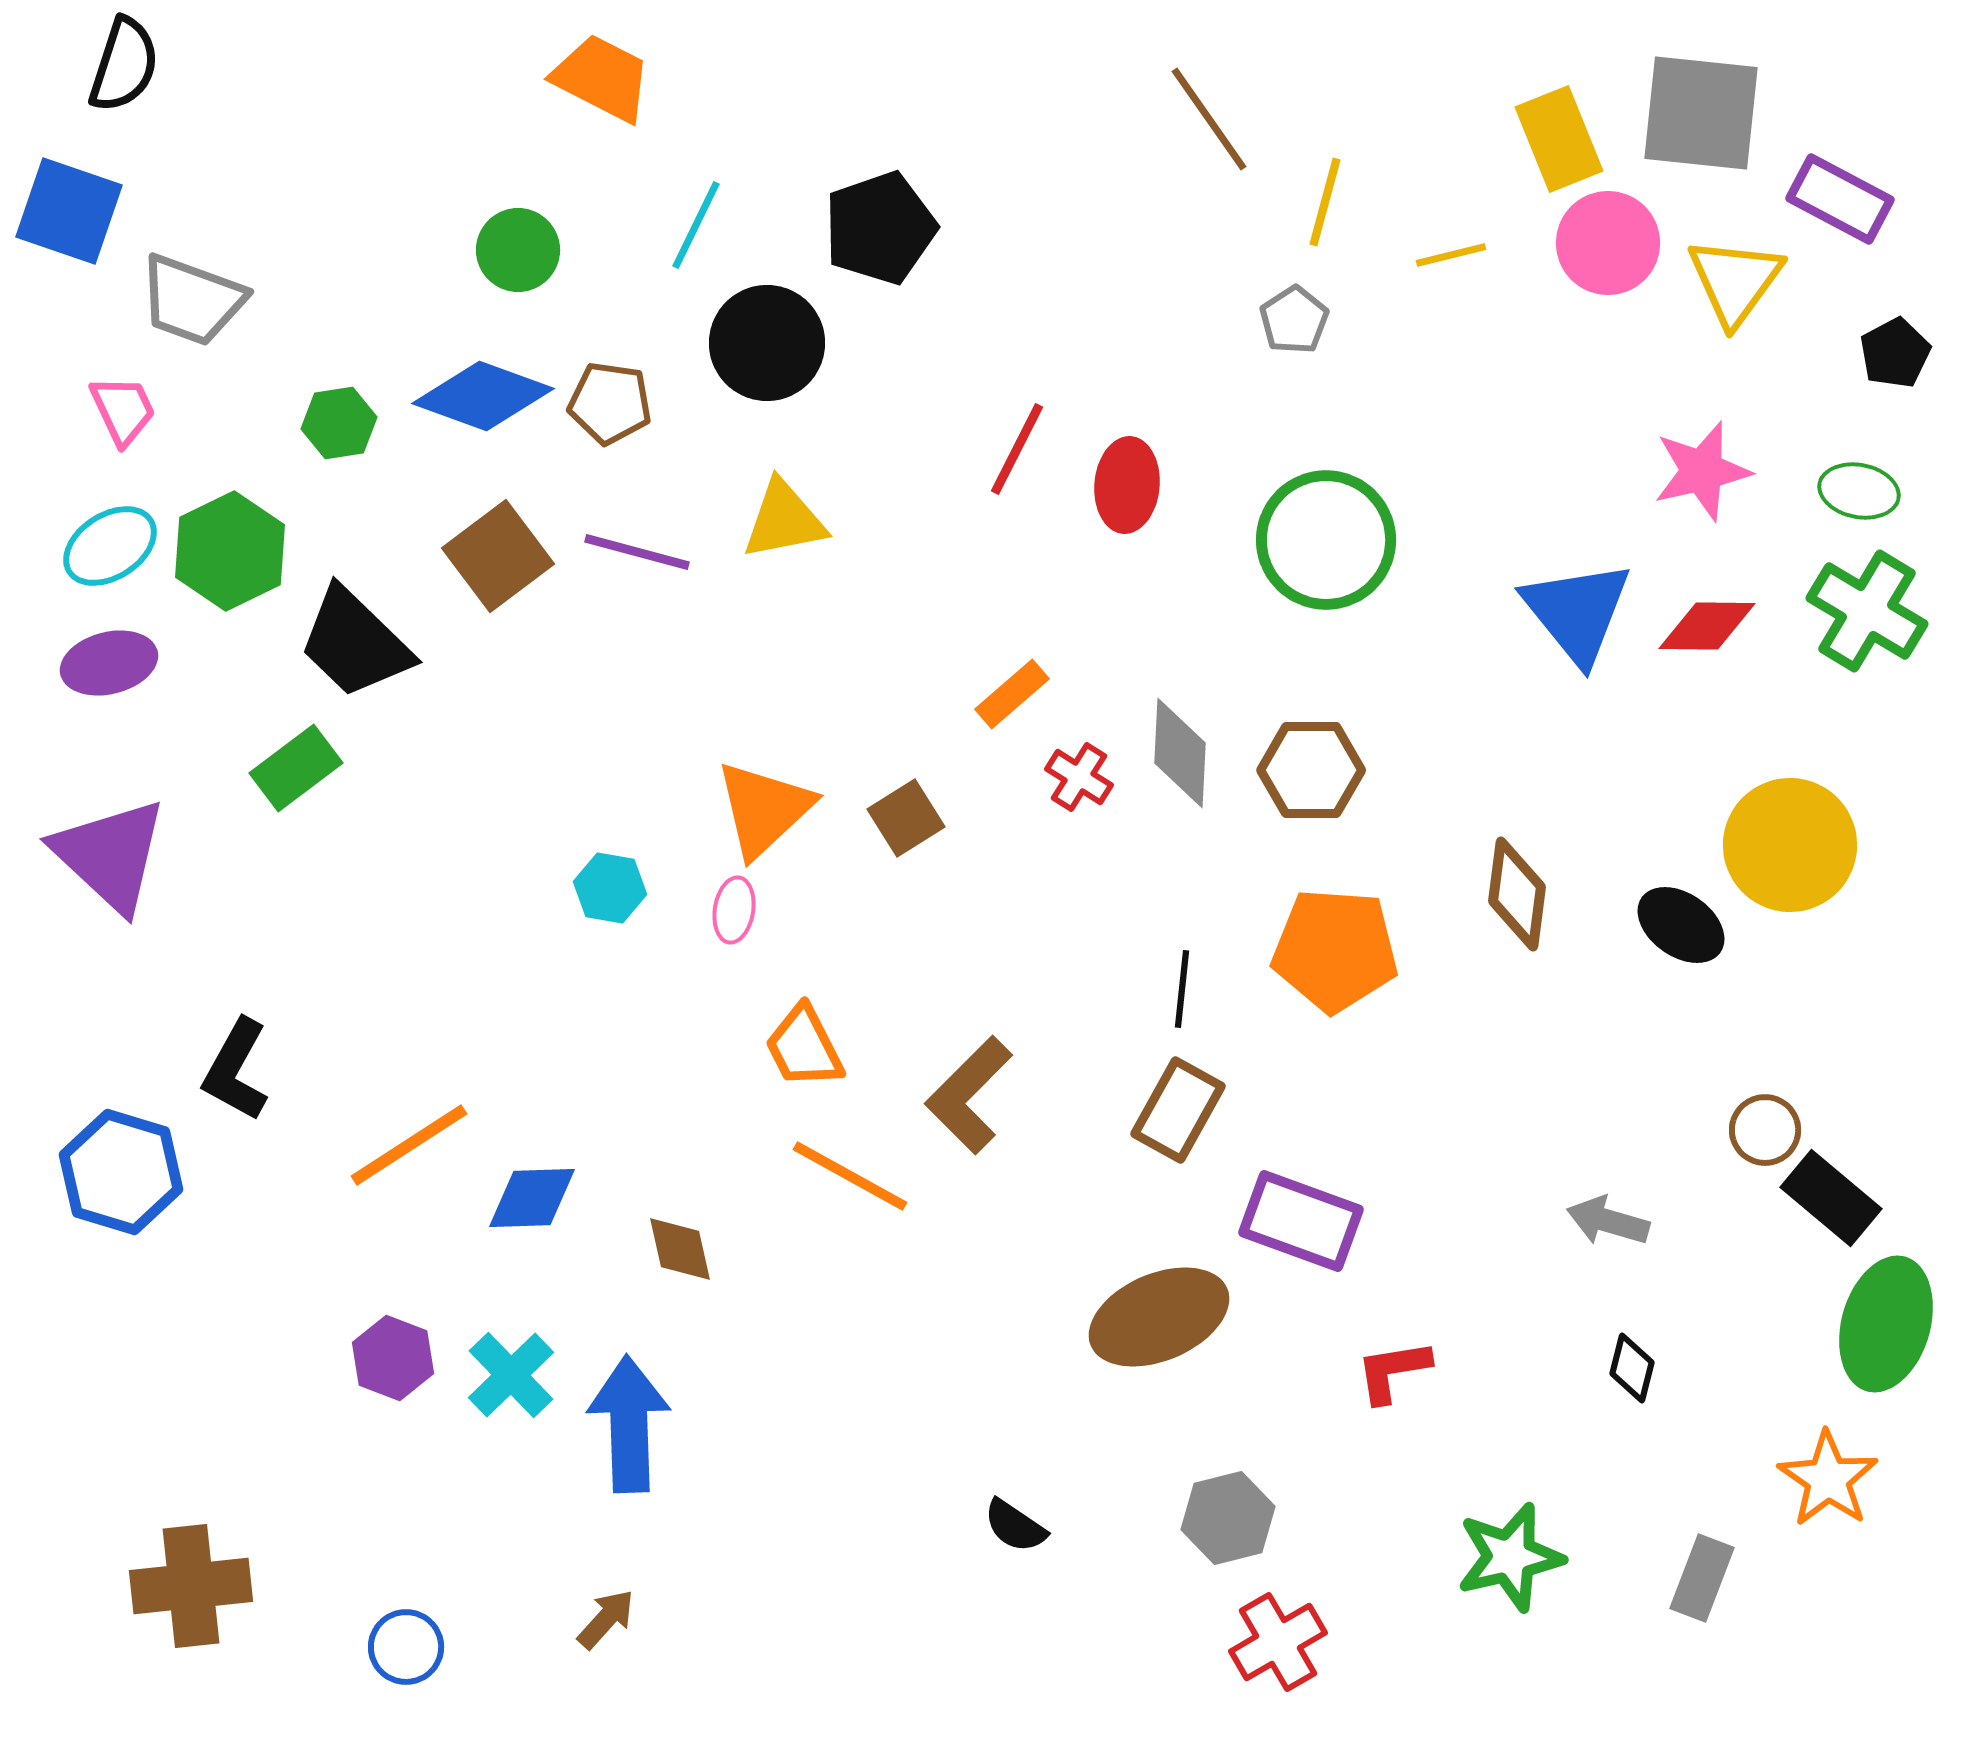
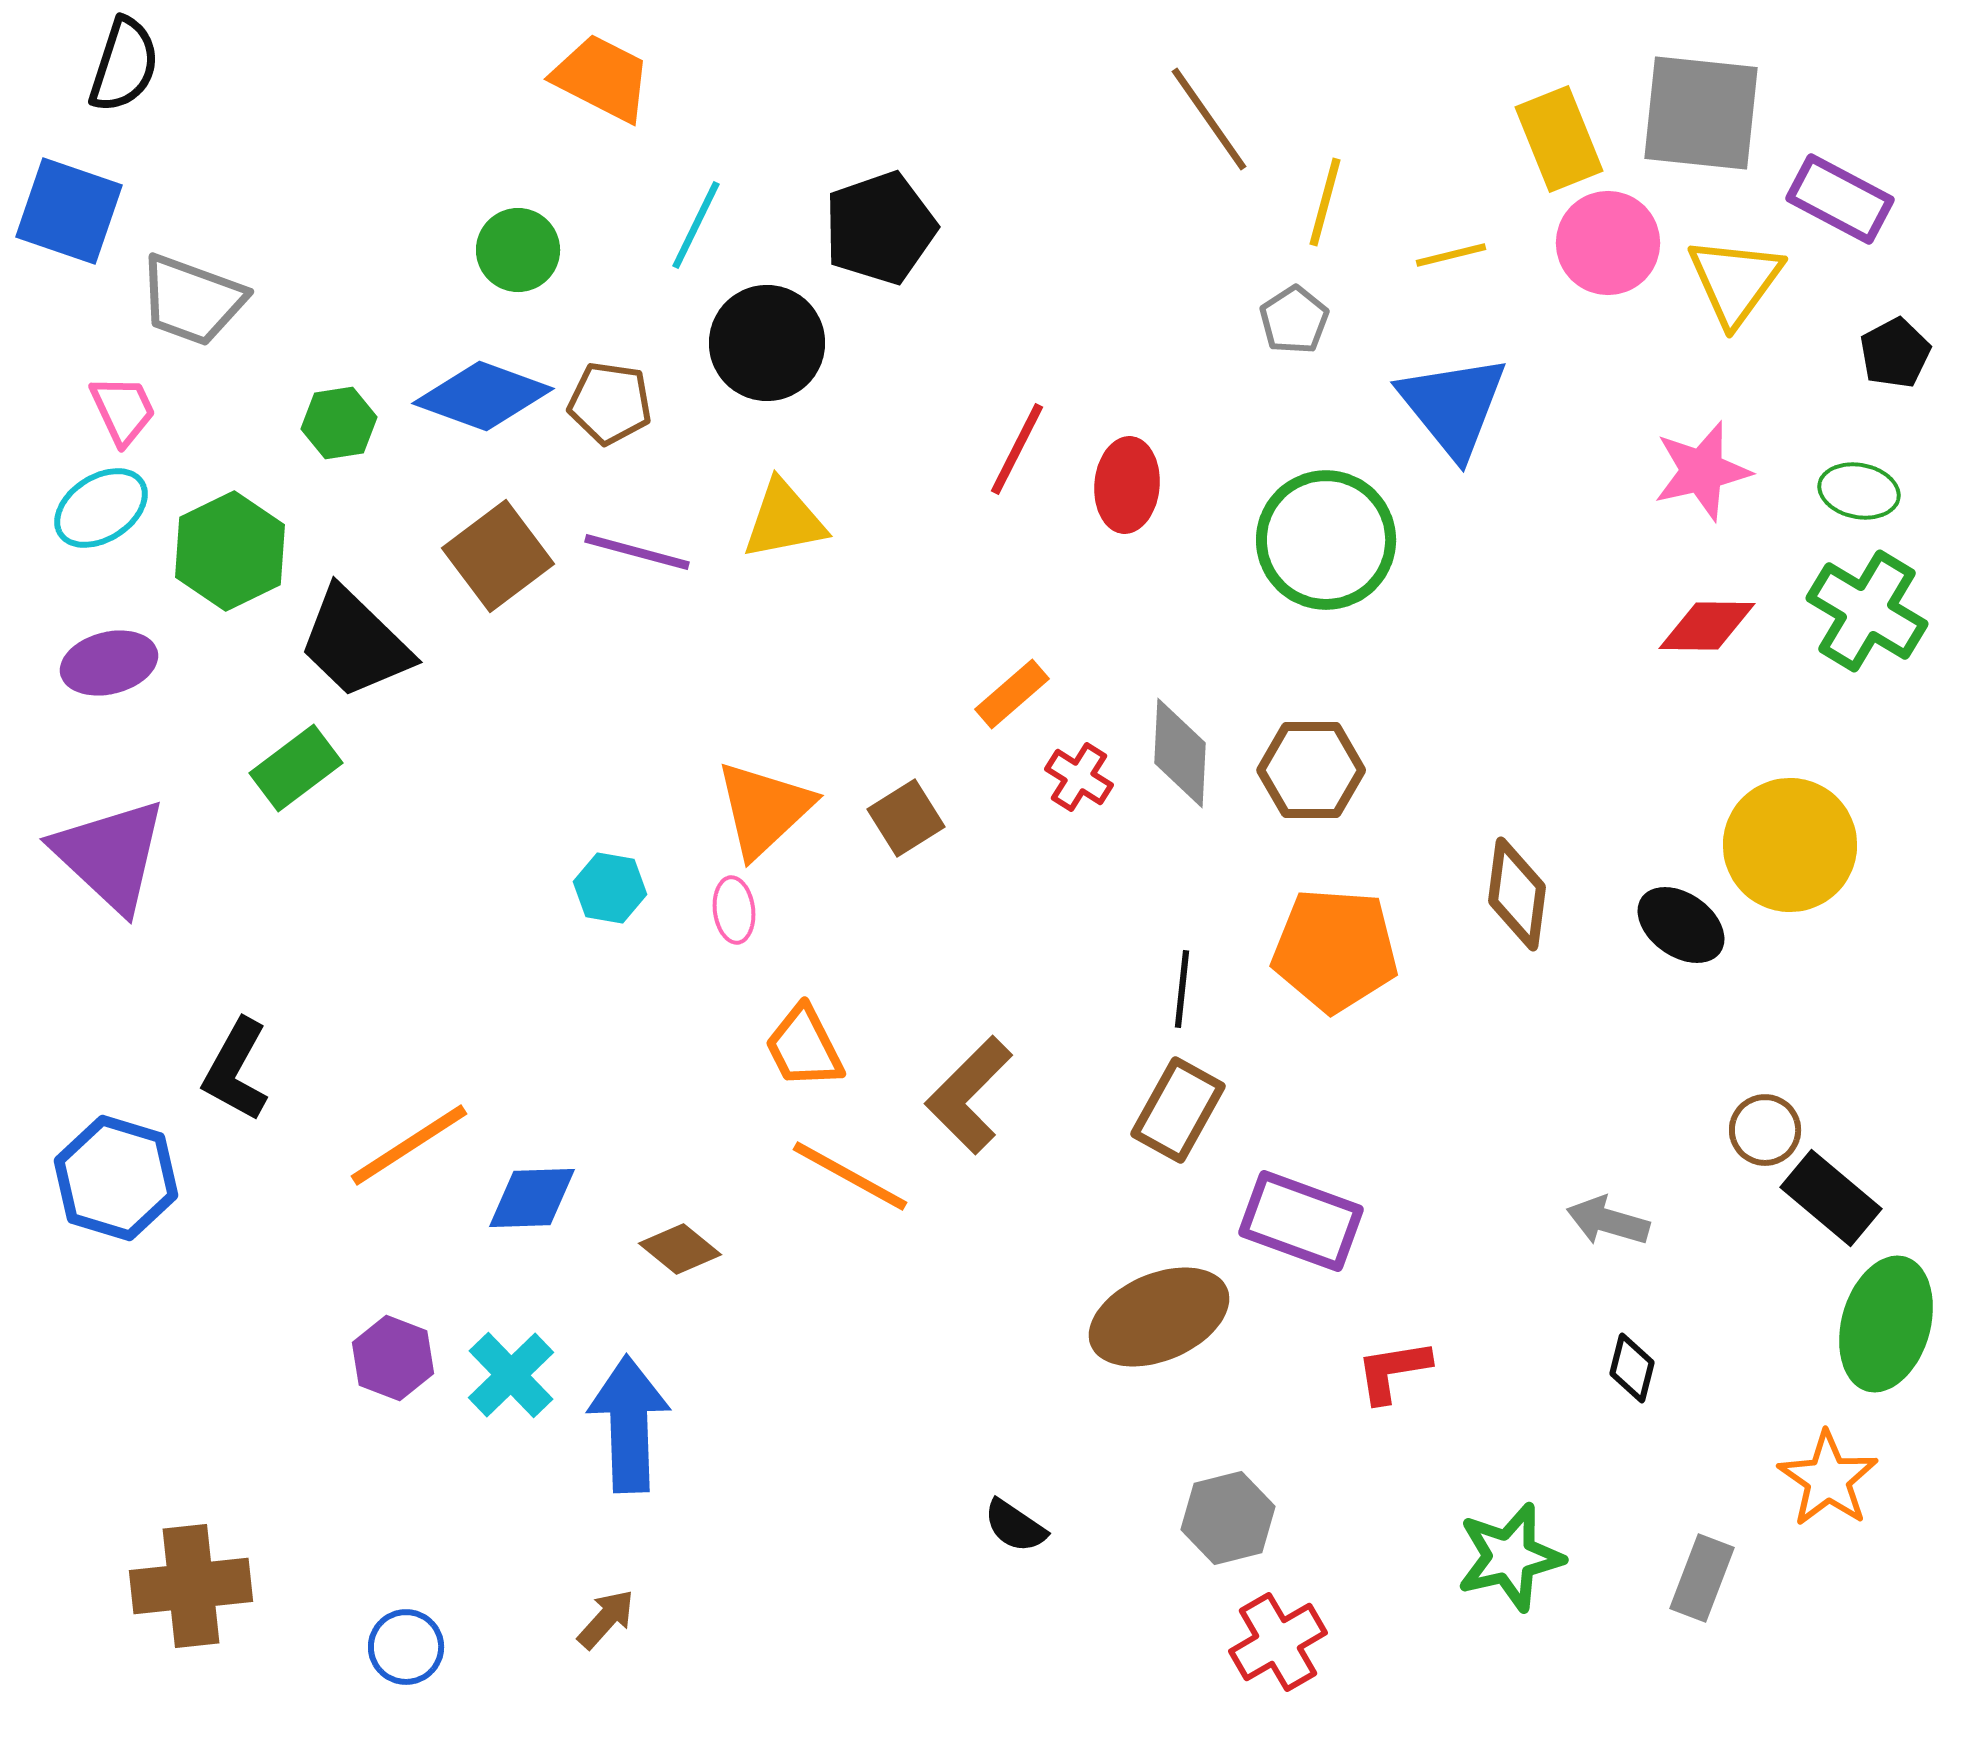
cyan ellipse at (110, 546): moved 9 px left, 38 px up
blue triangle at (1577, 612): moved 124 px left, 206 px up
pink ellipse at (734, 910): rotated 16 degrees counterclockwise
blue hexagon at (121, 1172): moved 5 px left, 6 px down
brown diamond at (680, 1249): rotated 38 degrees counterclockwise
